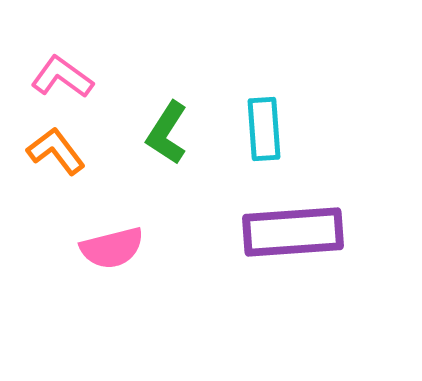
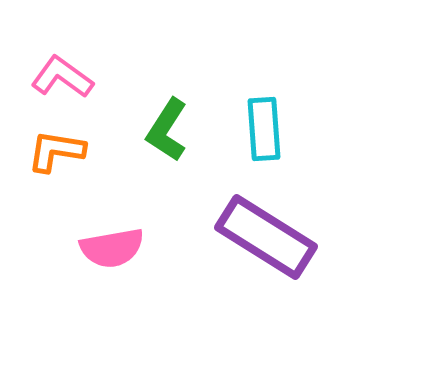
green L-shape: moved 3 px up
orange L-shape: rotated 44 degrees counterclockwise
purple rectangle: moved 27 px left, 5 px down; rotated 36 degrees clockwise
pink semicircle: rotated 4 degrees clockwise
